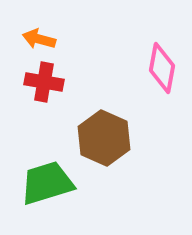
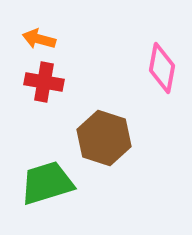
brown hexagon: rotated 6 degrees counterclockwise
